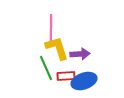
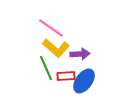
pink line: rotated 56 degrees counterclockwise
yellow L-shape: moved 1 px left; rotated 148 degrees clockwise
blue ellipse: rotated 35 degrees counterclockwise
